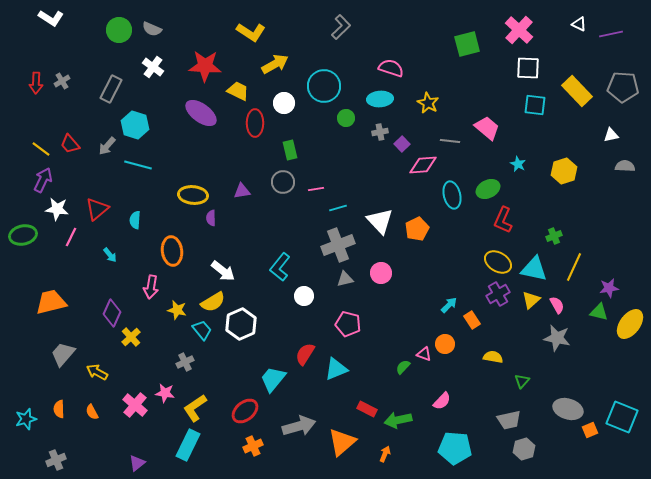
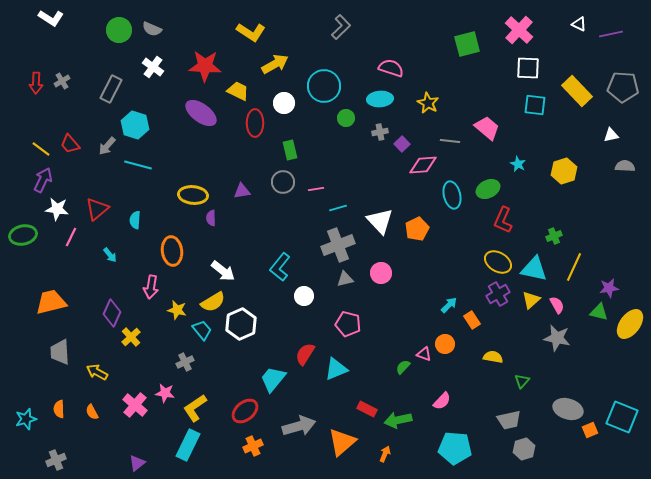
gray trapezoid at (63, 354): moved 3 px left, 2 px up; rotated 44 degrees counterclockwise
